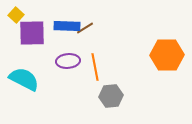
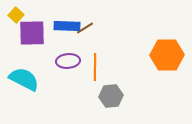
orange line: rotated 12 degrees clockwise
